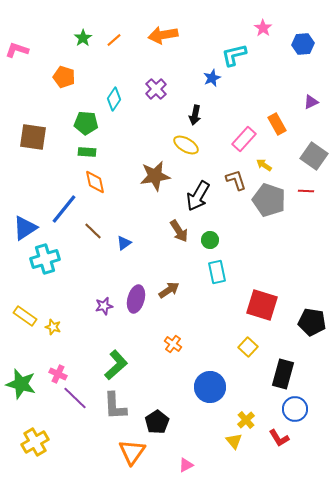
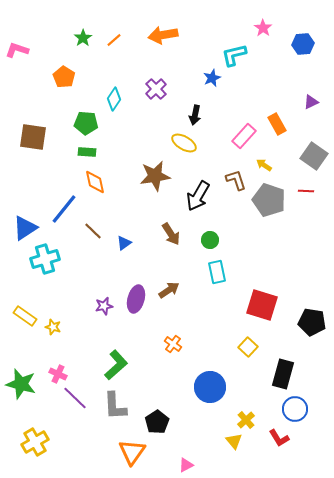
orange pentagon at (64, 77): rotated 15 degrees clockwise
pink rectangle at (244, 139): moved 3 px up
yellow ellipse at (186, 145): moved 2 px left, 2 px up
brown arrow at (179, 231): moved 8 px left, 3 px down
